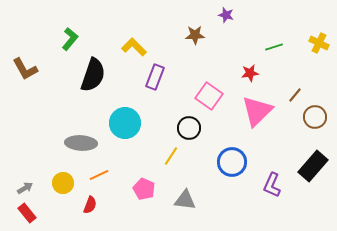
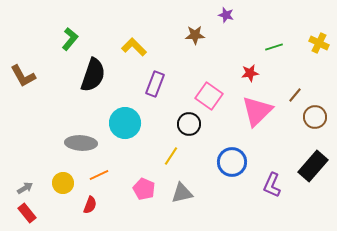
brown L-shape: moved 2 px left, 7 px down
purple rectangle: moved 7 px down
black circle: moved 4 px up
gray triangle: moved 3 px left, 7 px up; rotated 20 degrees counterclockwise
